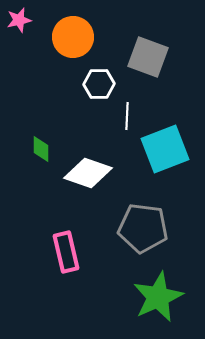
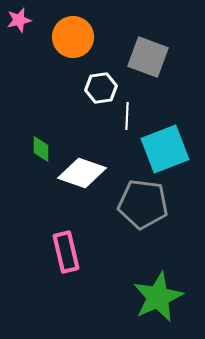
white hexagon: moved 2 px right, 4 px down; rotated 8 degrees counterclockwise
white diamond: moved 6 px left
gray pentagon: moved 24 px up
